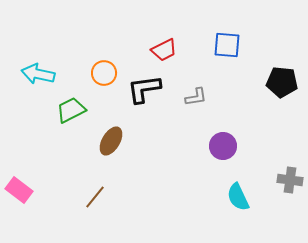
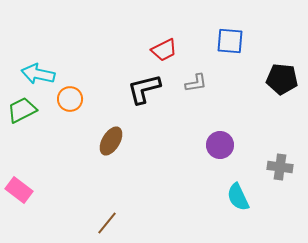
blue square: moved 3 px right, 4 px up
orange circle: moved 34 px left, 26 px down
black pentagon: moved 3 px up
black L-shape: rotated 6 degrees counterclockwise
gray L-shape: moved 14 px up
green trapezoid: moved 49 px left
purple circle: moved 3 px left, 1 px up
gray cross: moved 10 px left, 13 px up
brown line: moved 12 px right, 26 px down
